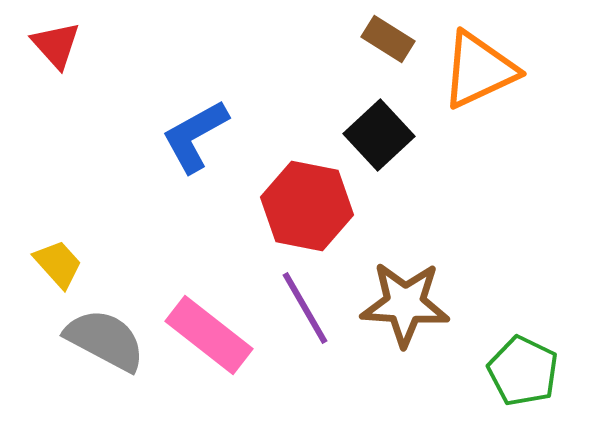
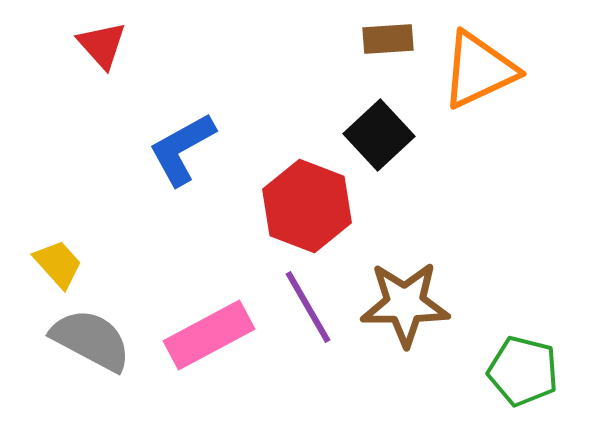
brown rectangle: rotated 36 degrees counterclockwise
red triangle: moved 46 px right
blue L-shape: moved 13 px left, 13 px down
red hexagon: rotated 10 degrees clockwise
brown star: rotated 4 degrees counterclockwise
purple line: moved 3 px right, 1 px up
pink rectangle: rotated 66 degrees counterclockwise
gray semicircle: moved 14 px left
green pentagon: rotated 12 degrees counterclockwise
